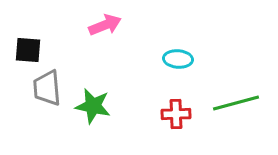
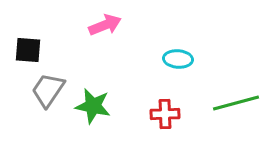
gray trapezoid: moved 1 px right, 2 px down; rotated 39 degrees clockwise
red cross: moved 11 px left
